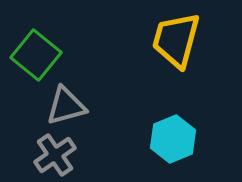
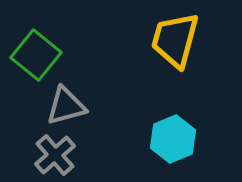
yellow trapezoid: moved 1 px left
gray cross: rotated 6 degrees counterclockwise
